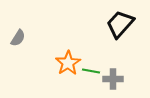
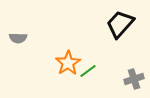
gray semicircle: rotated 60 degrees clockwise
green line: moved 3 px left; rotated 48 degrees counterclockwise
gray cross: moved 21 px right; rotated 18 degrees counterclockwise
